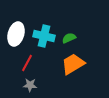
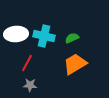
white ellipse: rotated 70 degrees clockwise
green semicircle: moved 3 px right
orange trapezoid: moved 2 px right
